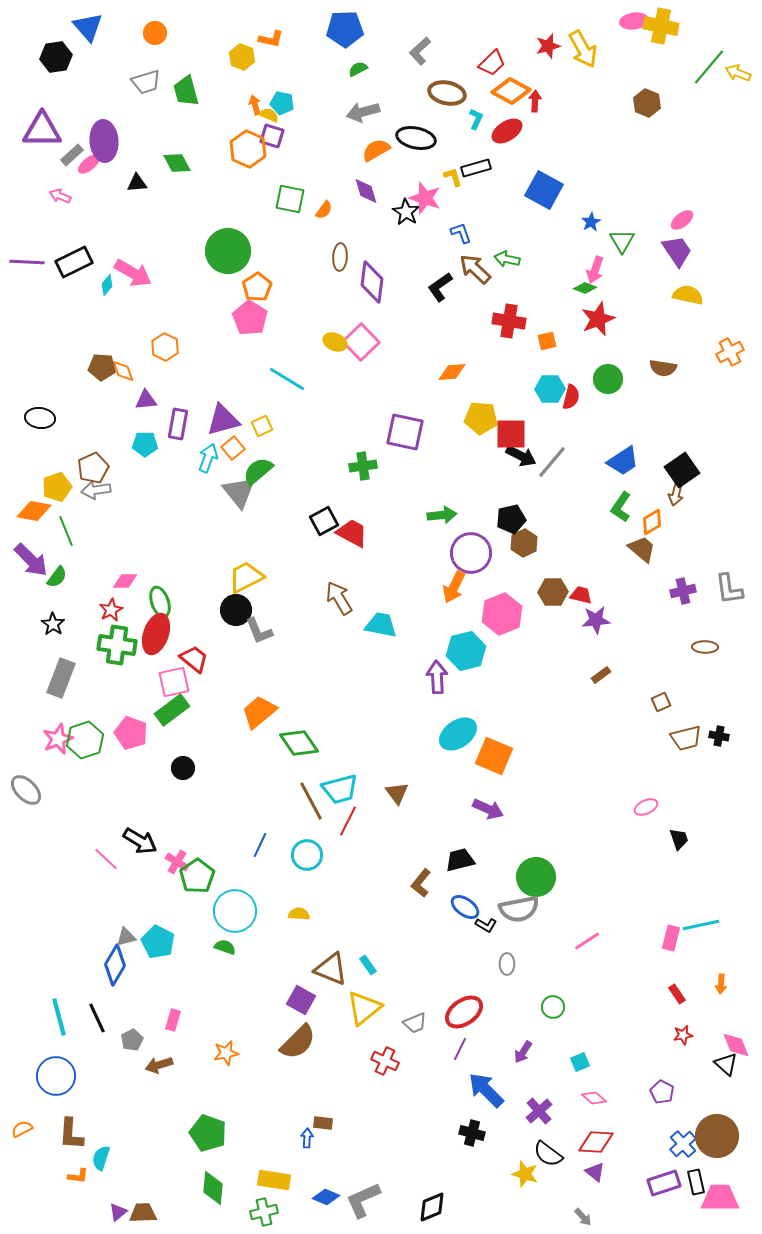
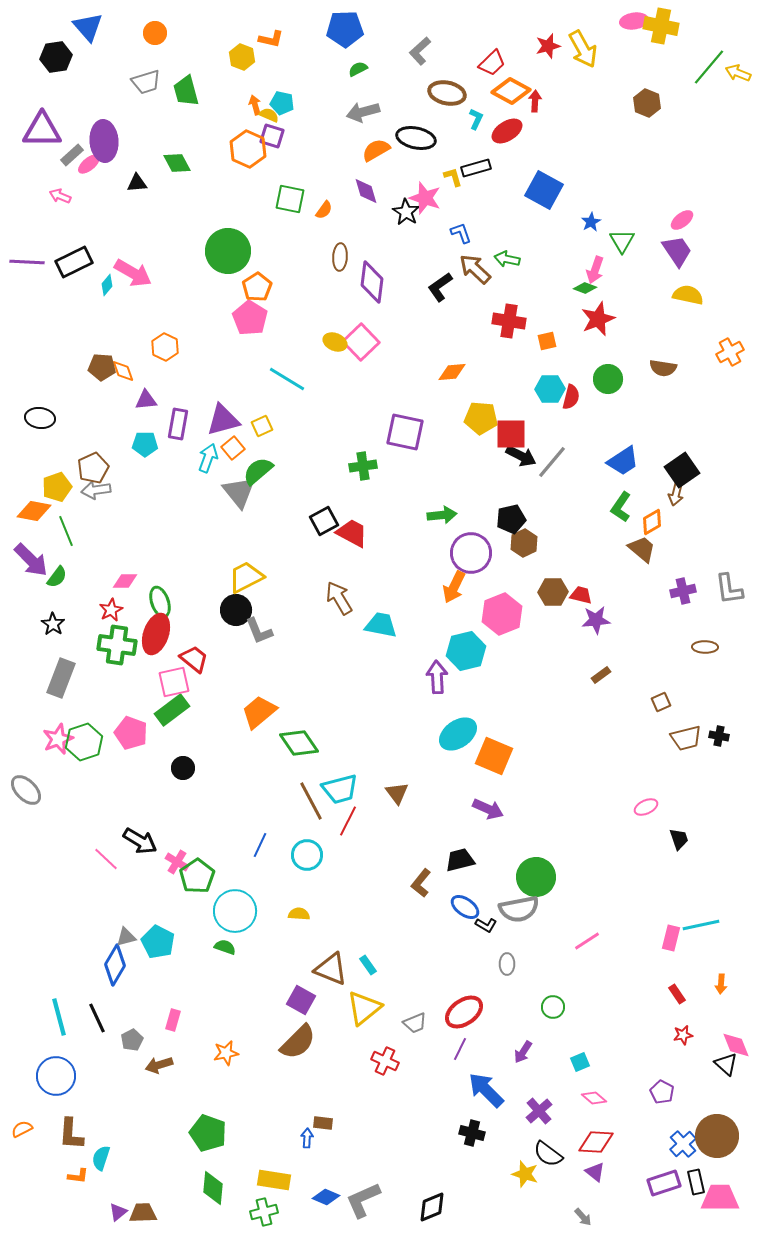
green hexagon at (85, 740): moved 1 px left, 2 px down
